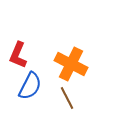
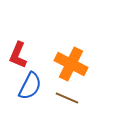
brown line: rotated 40 degrees counterclockwise
